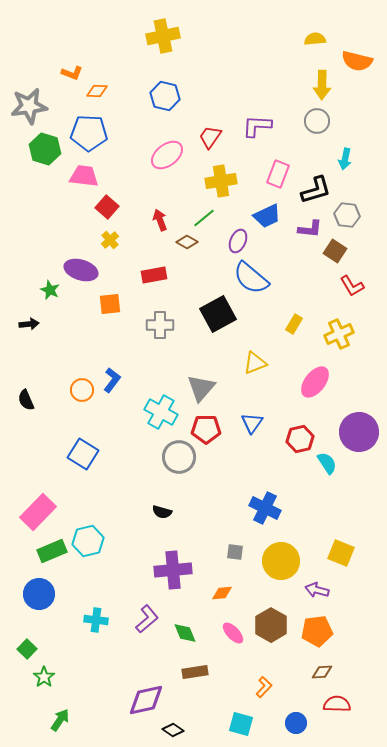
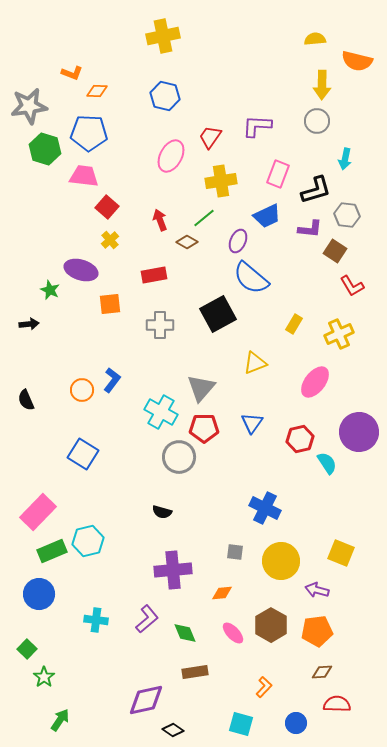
pink ellipse at (167, 155): moved 4 px right, 1 px down; rotated 24 degrees counterclockwise
red pentagon at (206, 429): moved 2 px left, 1 px up
